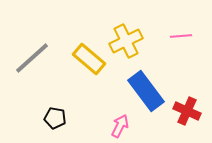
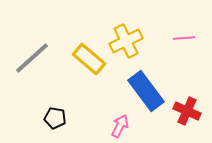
pink line: moved 3 px right, 2 px down
